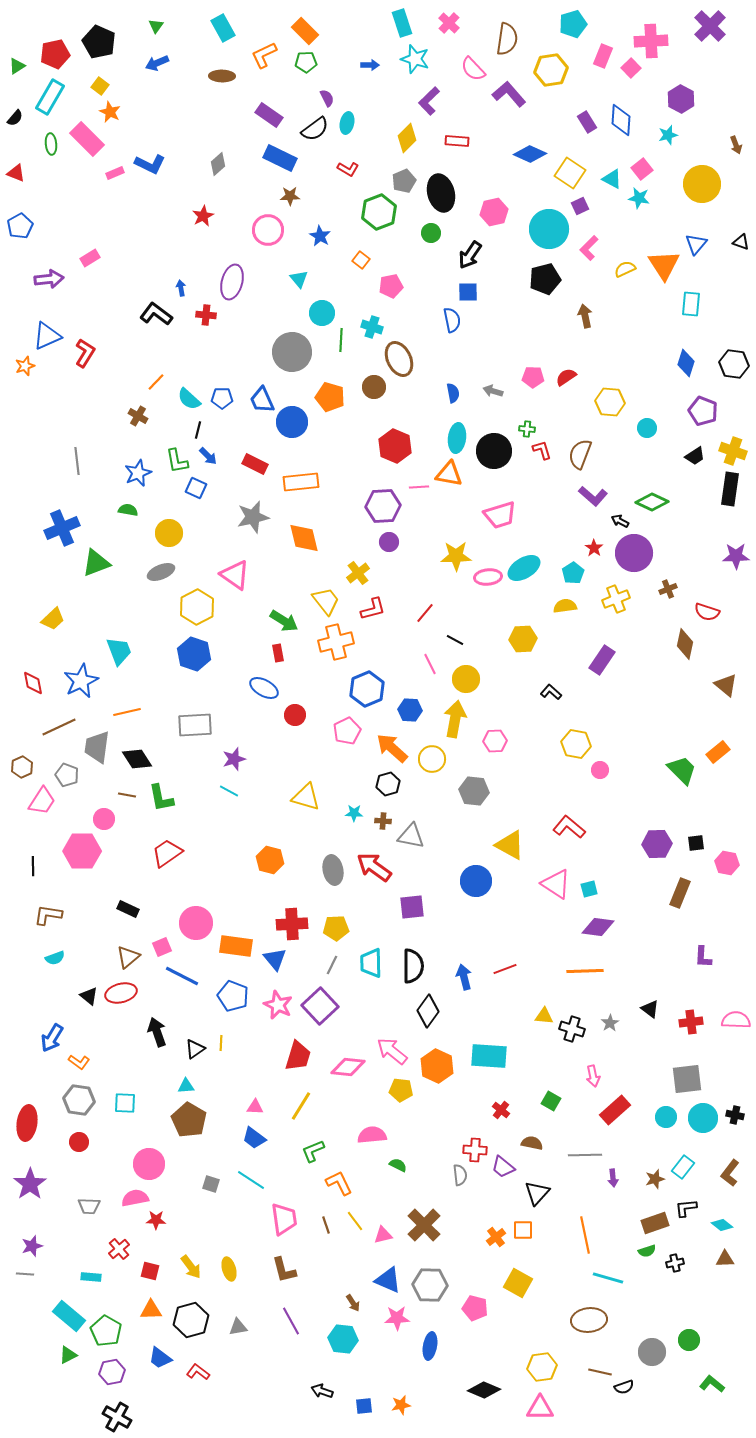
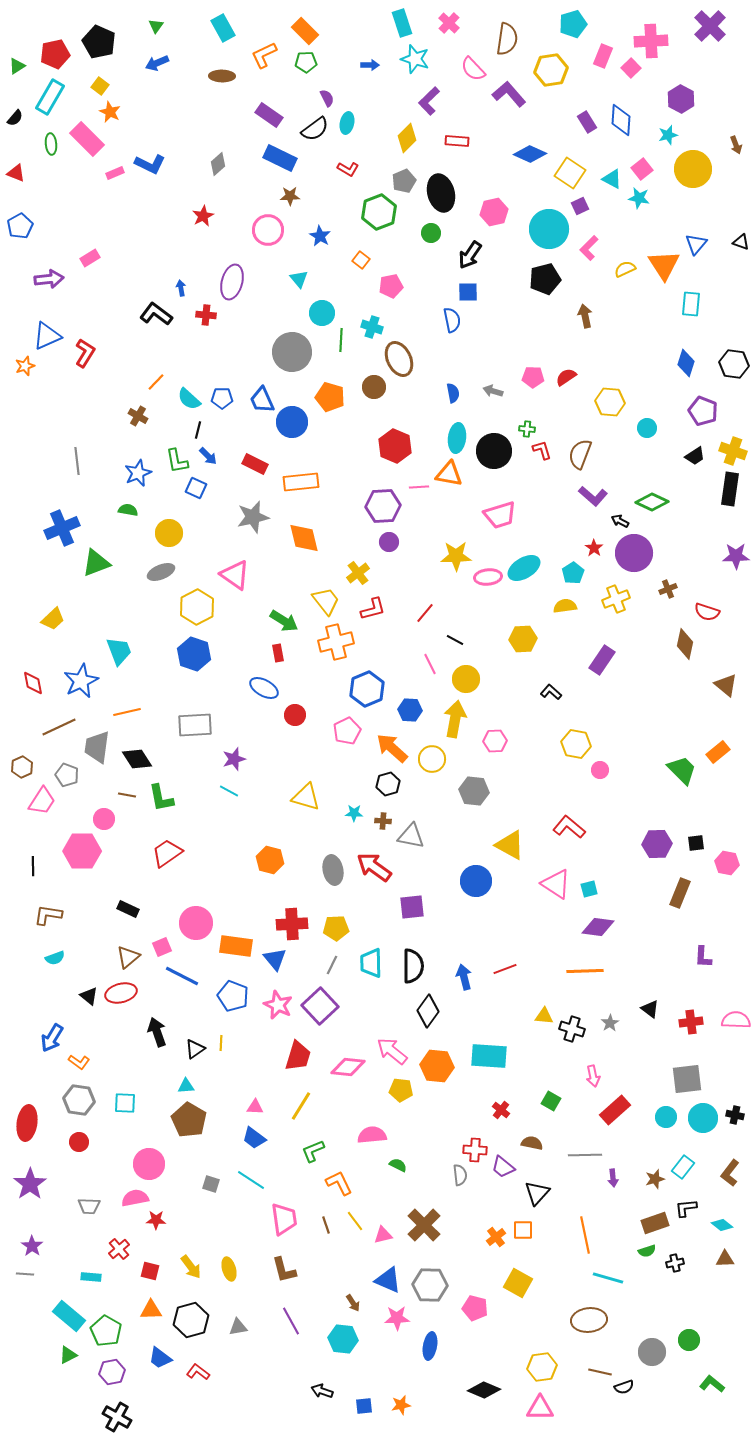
yellow circle at (702, 184): moved 9 px left, 15 px up
orange hexagon at (437, 1066): rotated 20 degrees counterclockwise
purple star at (32, 1246): rotated 20 degrees counterclockwise
